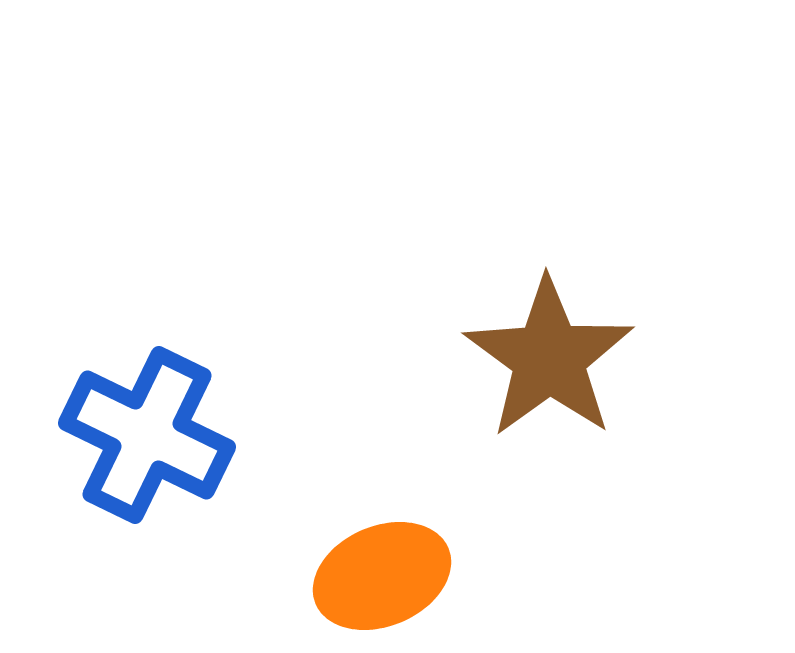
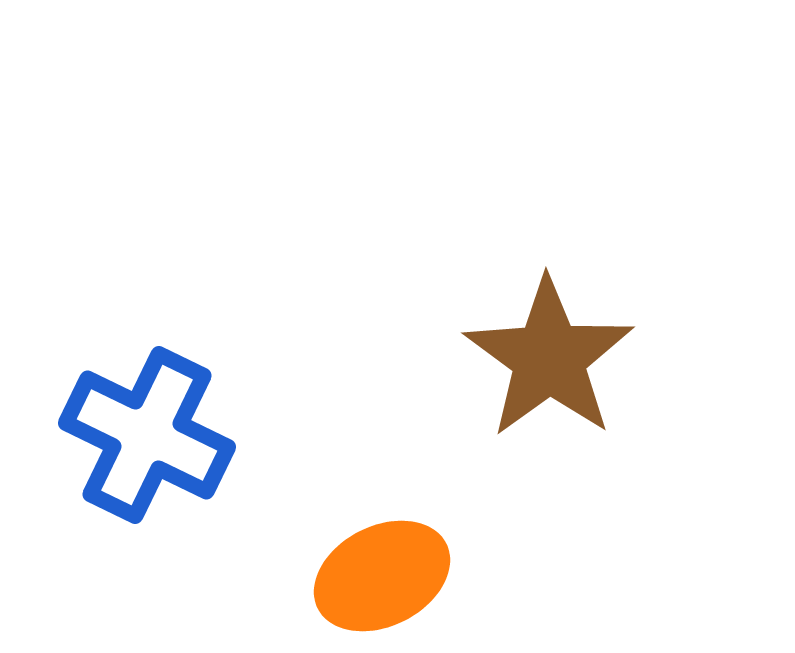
orange ellipse: rotated 4 degrees counterclockwise
